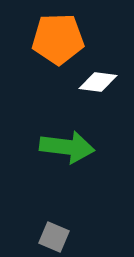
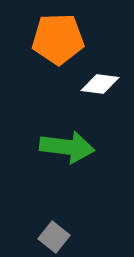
white diamond: moved 2 px right, 2 px down
gray square: rotated 16 degrees clockwise
